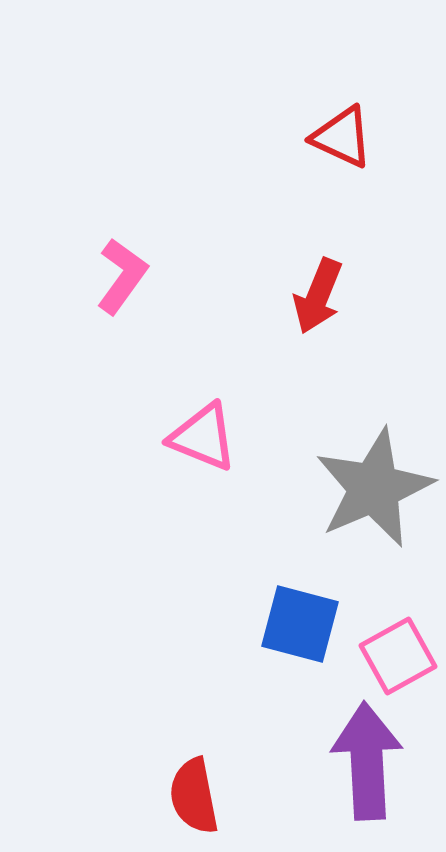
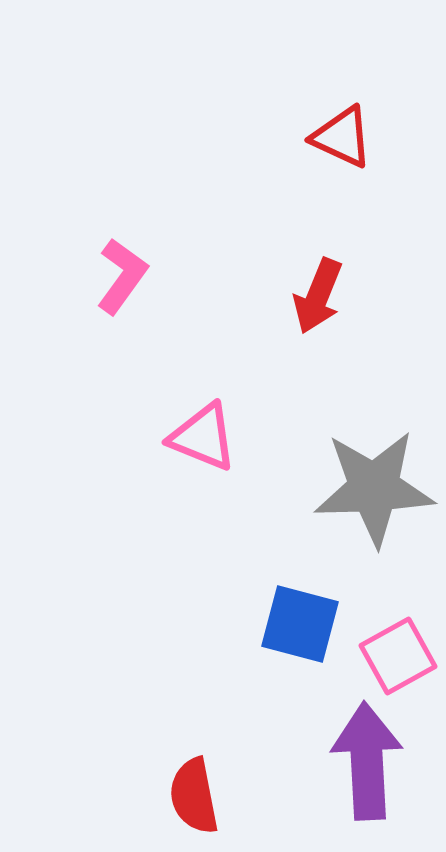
gray star: rotated 21 degrees clockwise
